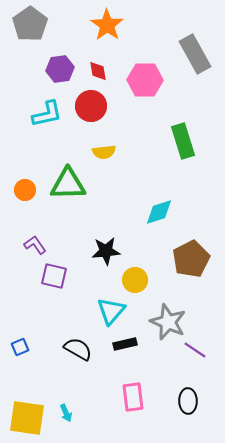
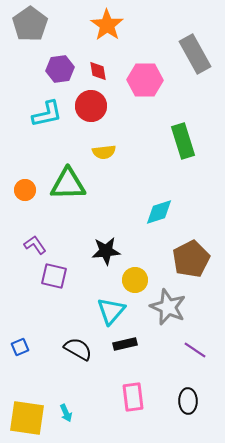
gray star: moved 15 px up
